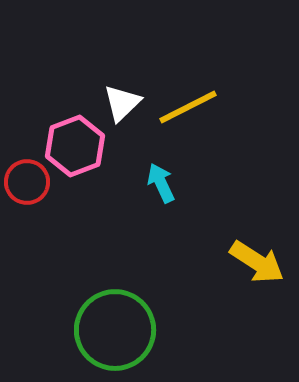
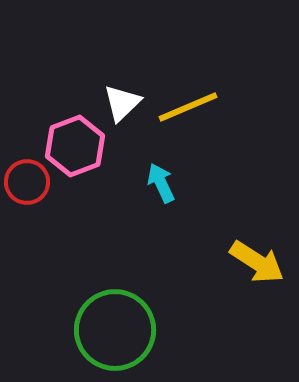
yellow line: rotated 4 degrees clockwise
